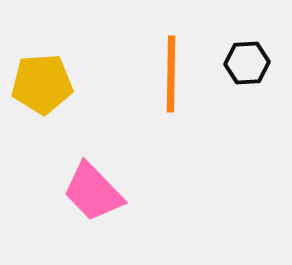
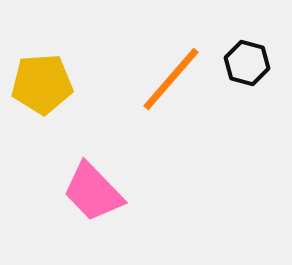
black hexagon: rotated 18 degrees clockwise
orange line: moved 5 px down; rotated 40 degrees clockwise
